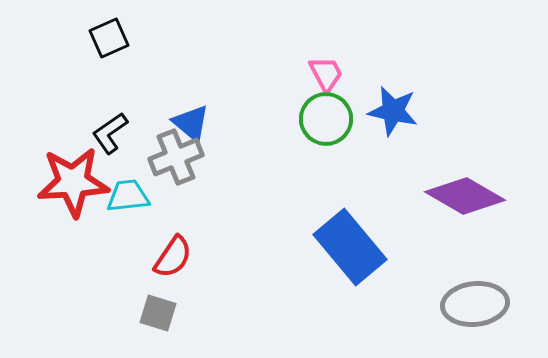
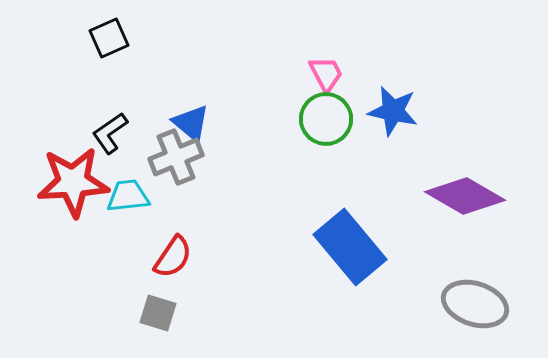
gray ellipse: rotated 24 degrees clockwise
